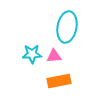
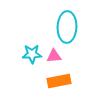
cyan ellipse: rotated 8 degrees counterclockwise
